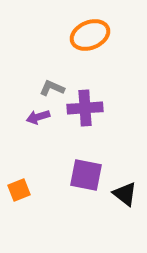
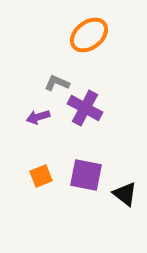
orange ellipse: moved 1 px left; rotated 15 degrees counterclockwise
gray L-shape: moved 5 px right, 5 px up
purple cross: rotated 32 degrees clockwise
orange square: moved 22 px right, 14 px up
